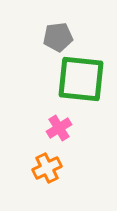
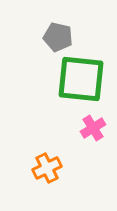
gray pentagon: rotated 20 degrees clockwise
pink cross: moved 34 px right
